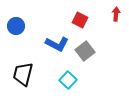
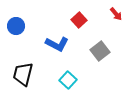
red arrow: rotated 136 degrees clockwise
red square: moved 1 px left; rotated 21 degrees clockwise
gray square: moved 15 px right
